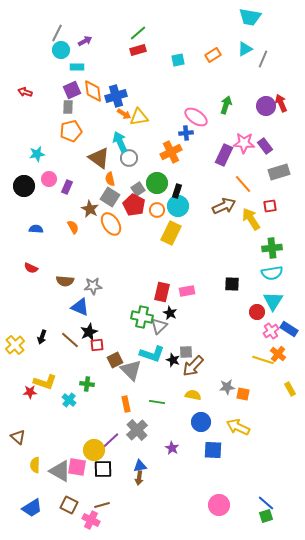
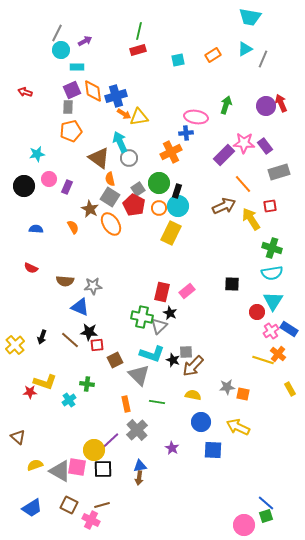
green line at (138, 33): moved 1 px right, 2 px up; rotated 36 degrees counterclockwise
pink ellipse at (196, 117): rotated 25 degrees counterclockwise
purple rectangle at (224, 155): rotated 20 degrees clockwise
green circle at (157, 183): moved 2 px right
orange circle at (157, 210): moved 2 px right, 2 px up
green cross at (272, 248): rotated 24 degrees clockwise
pink rectangle at (187, 291): rotated 28 degrees counterclockwise
black star at (89, 332): rotated 30 degrees clockwise
gray triangle at (131, 370): moved 8 px right, 5 px down
cyan cross at (69, 400): rotated 16 degrees clockwise
yellow semicircle at (35, 465): rotated 70 degrees clockwise
pink circle at (219, 505): moved 25 px right, 20 px down
